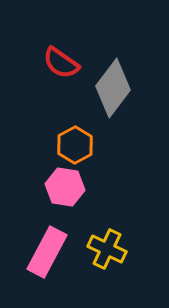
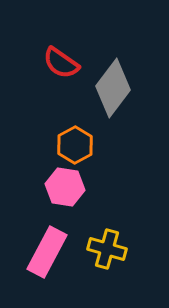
yellow cross: rotated 9 degrees counterclockwise
